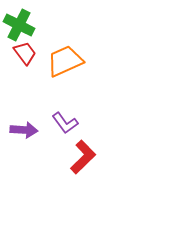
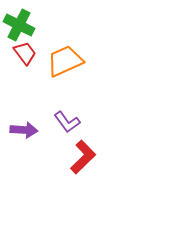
purple L-shape: moved 2 px right, 1 px up
